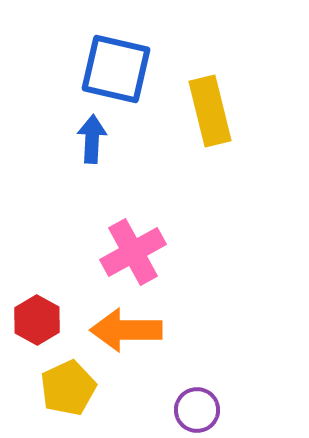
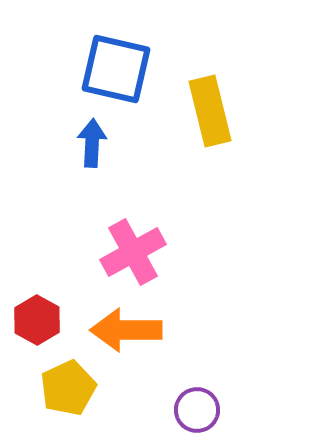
blue arrow: moved 4 px down
